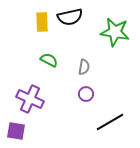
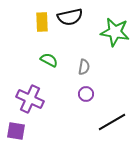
black line: moved 2 px right
